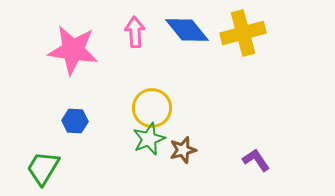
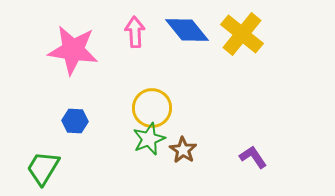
yellow cross: moved 1 px left, 1 px down; rotated 36 degrees counterclockwise
brown star: rotated 24 degrees counterclockwise
purple L-shape: moved 3 px left, 3 px up
